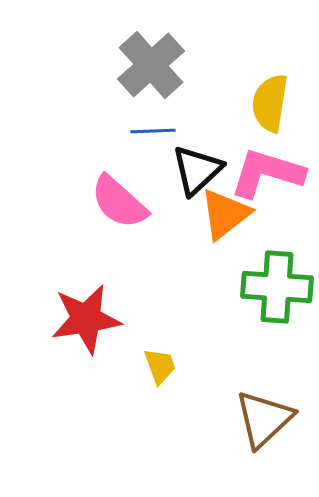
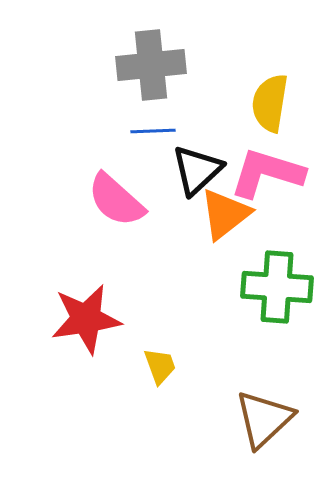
gray cross: rotated 36 degrees clockwise
pink semicircle: moved 3 px left, 2 px up
